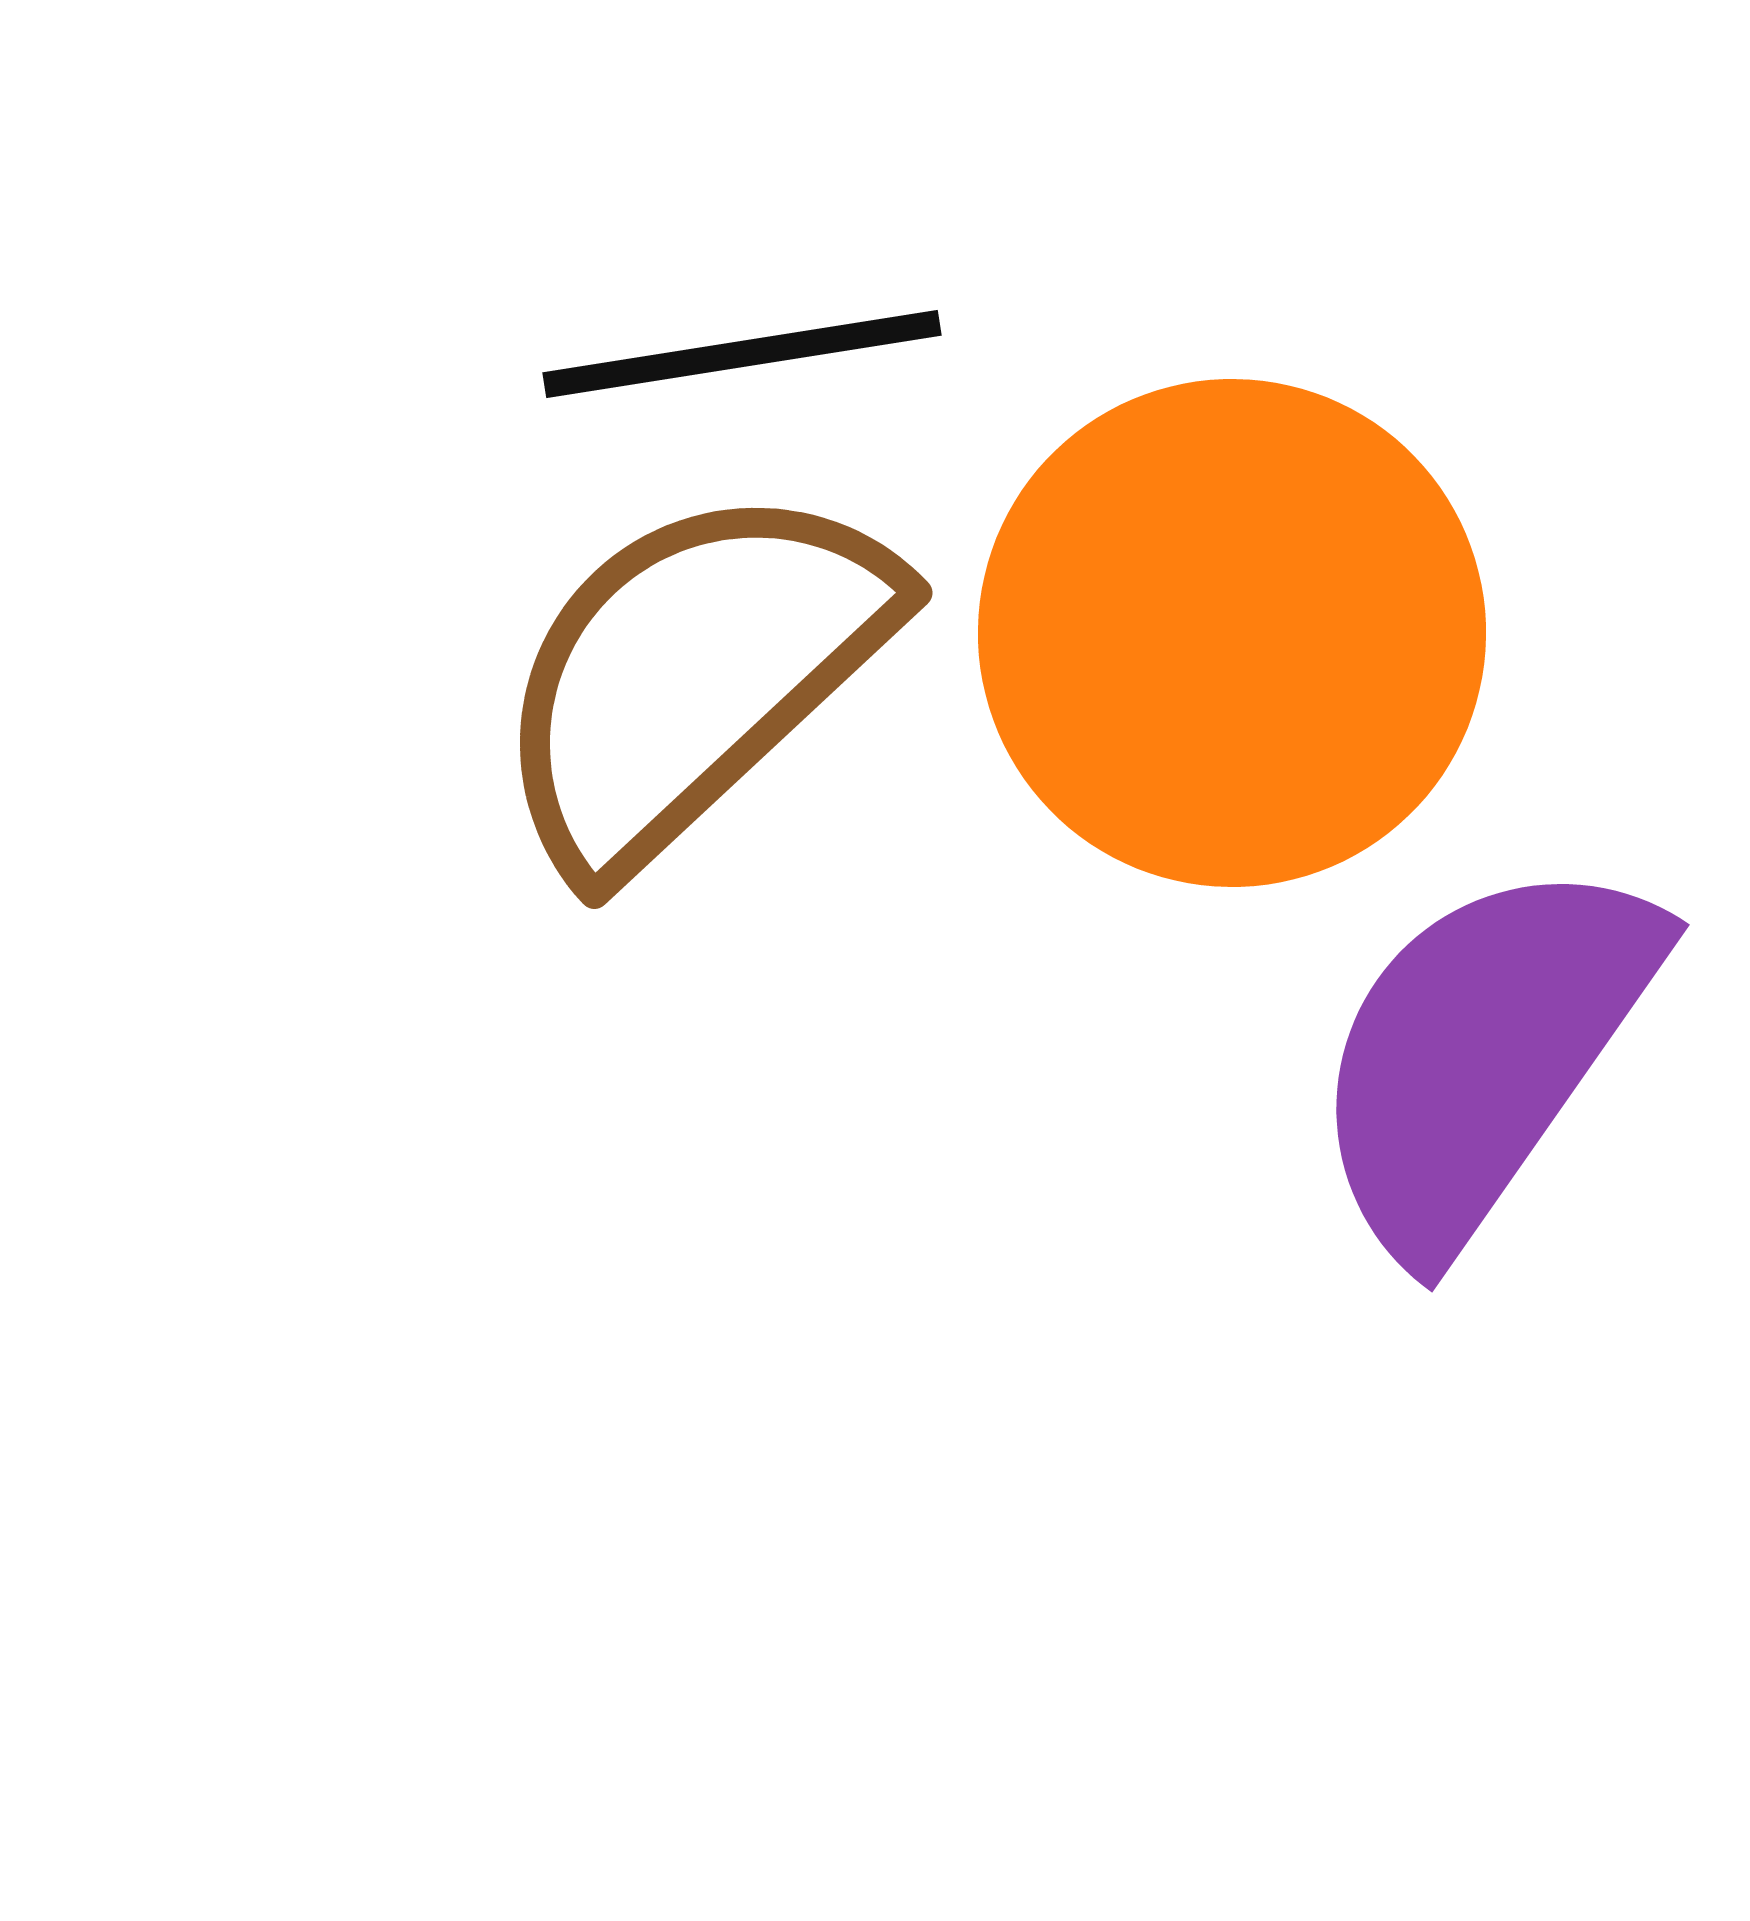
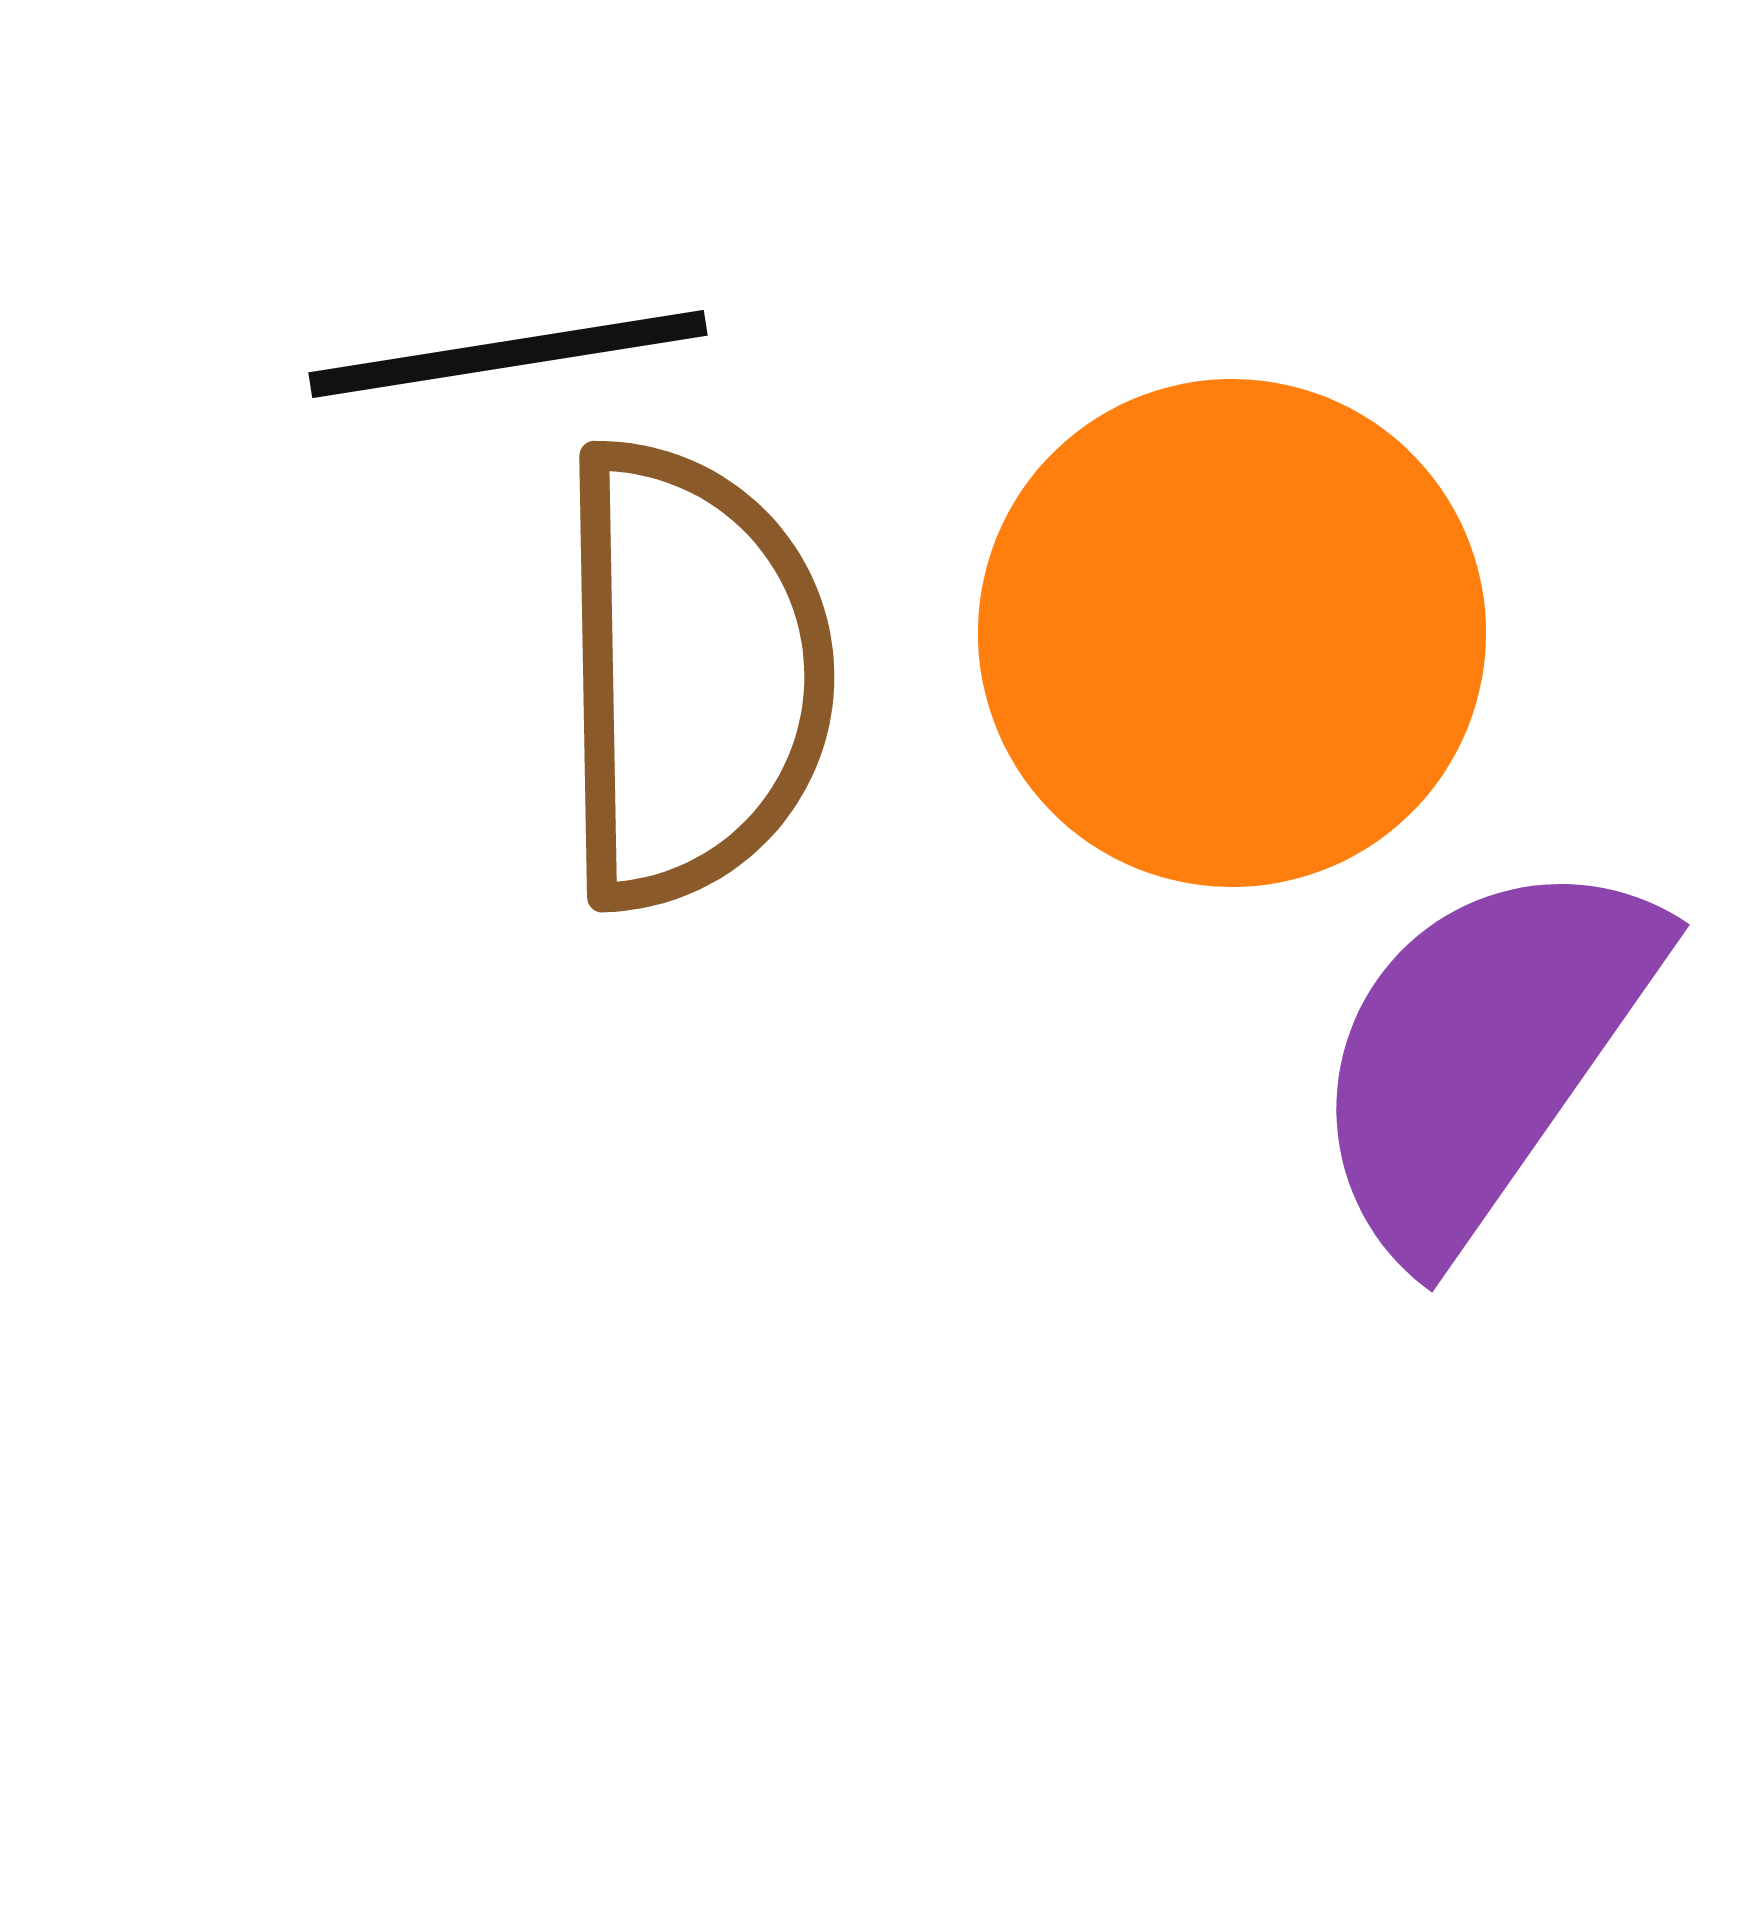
black line: moved 234 px left
brown semicircle: rotated 132 degrees clockwise
